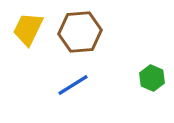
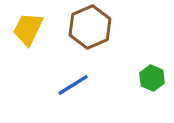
brown hexagon: moved 10 px right, 5 px up; rotated 18 degrees counterclockwise
